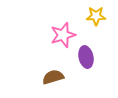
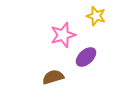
yellow star: rotated 18 degrees clockwise
purple ellipse: rotated 60 degrees clockwise
